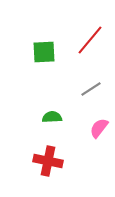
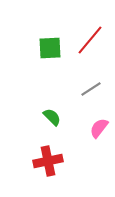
green square: moved 6 px right, 4 px up
green semicircle: rotated 48 degrees clockwise
red cross: rotated 24 degrees counterclockwise
